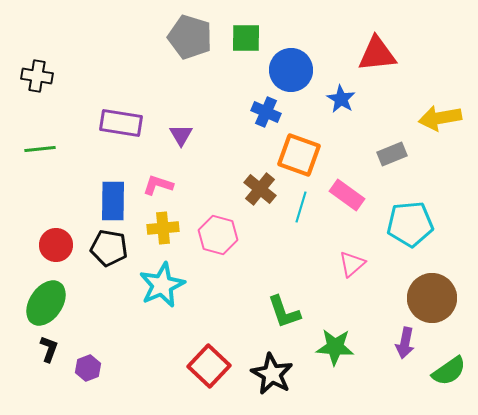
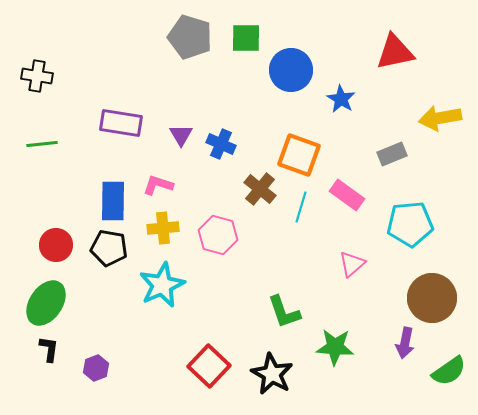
red triangle: moved 18 px right, 2 px up; rotated 6 degrees counterclockwise
blue cross: moved 45 px left, 32 px down
green line: moved 2 px right, 5 px up
black L-shape: rotated 12 degrees counterclockwise
purple hexagon: moved 8 px right
